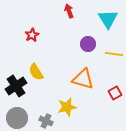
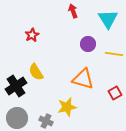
red arrow: moved 4 px right
